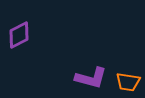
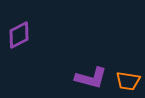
orange trapezoid: moved 1 px up
